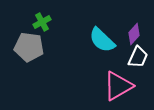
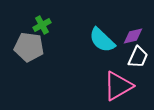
green cross: moved 3 px down
purple diamond: moved 1 px left, 2 px down; rotated 35 degrees clockwise
